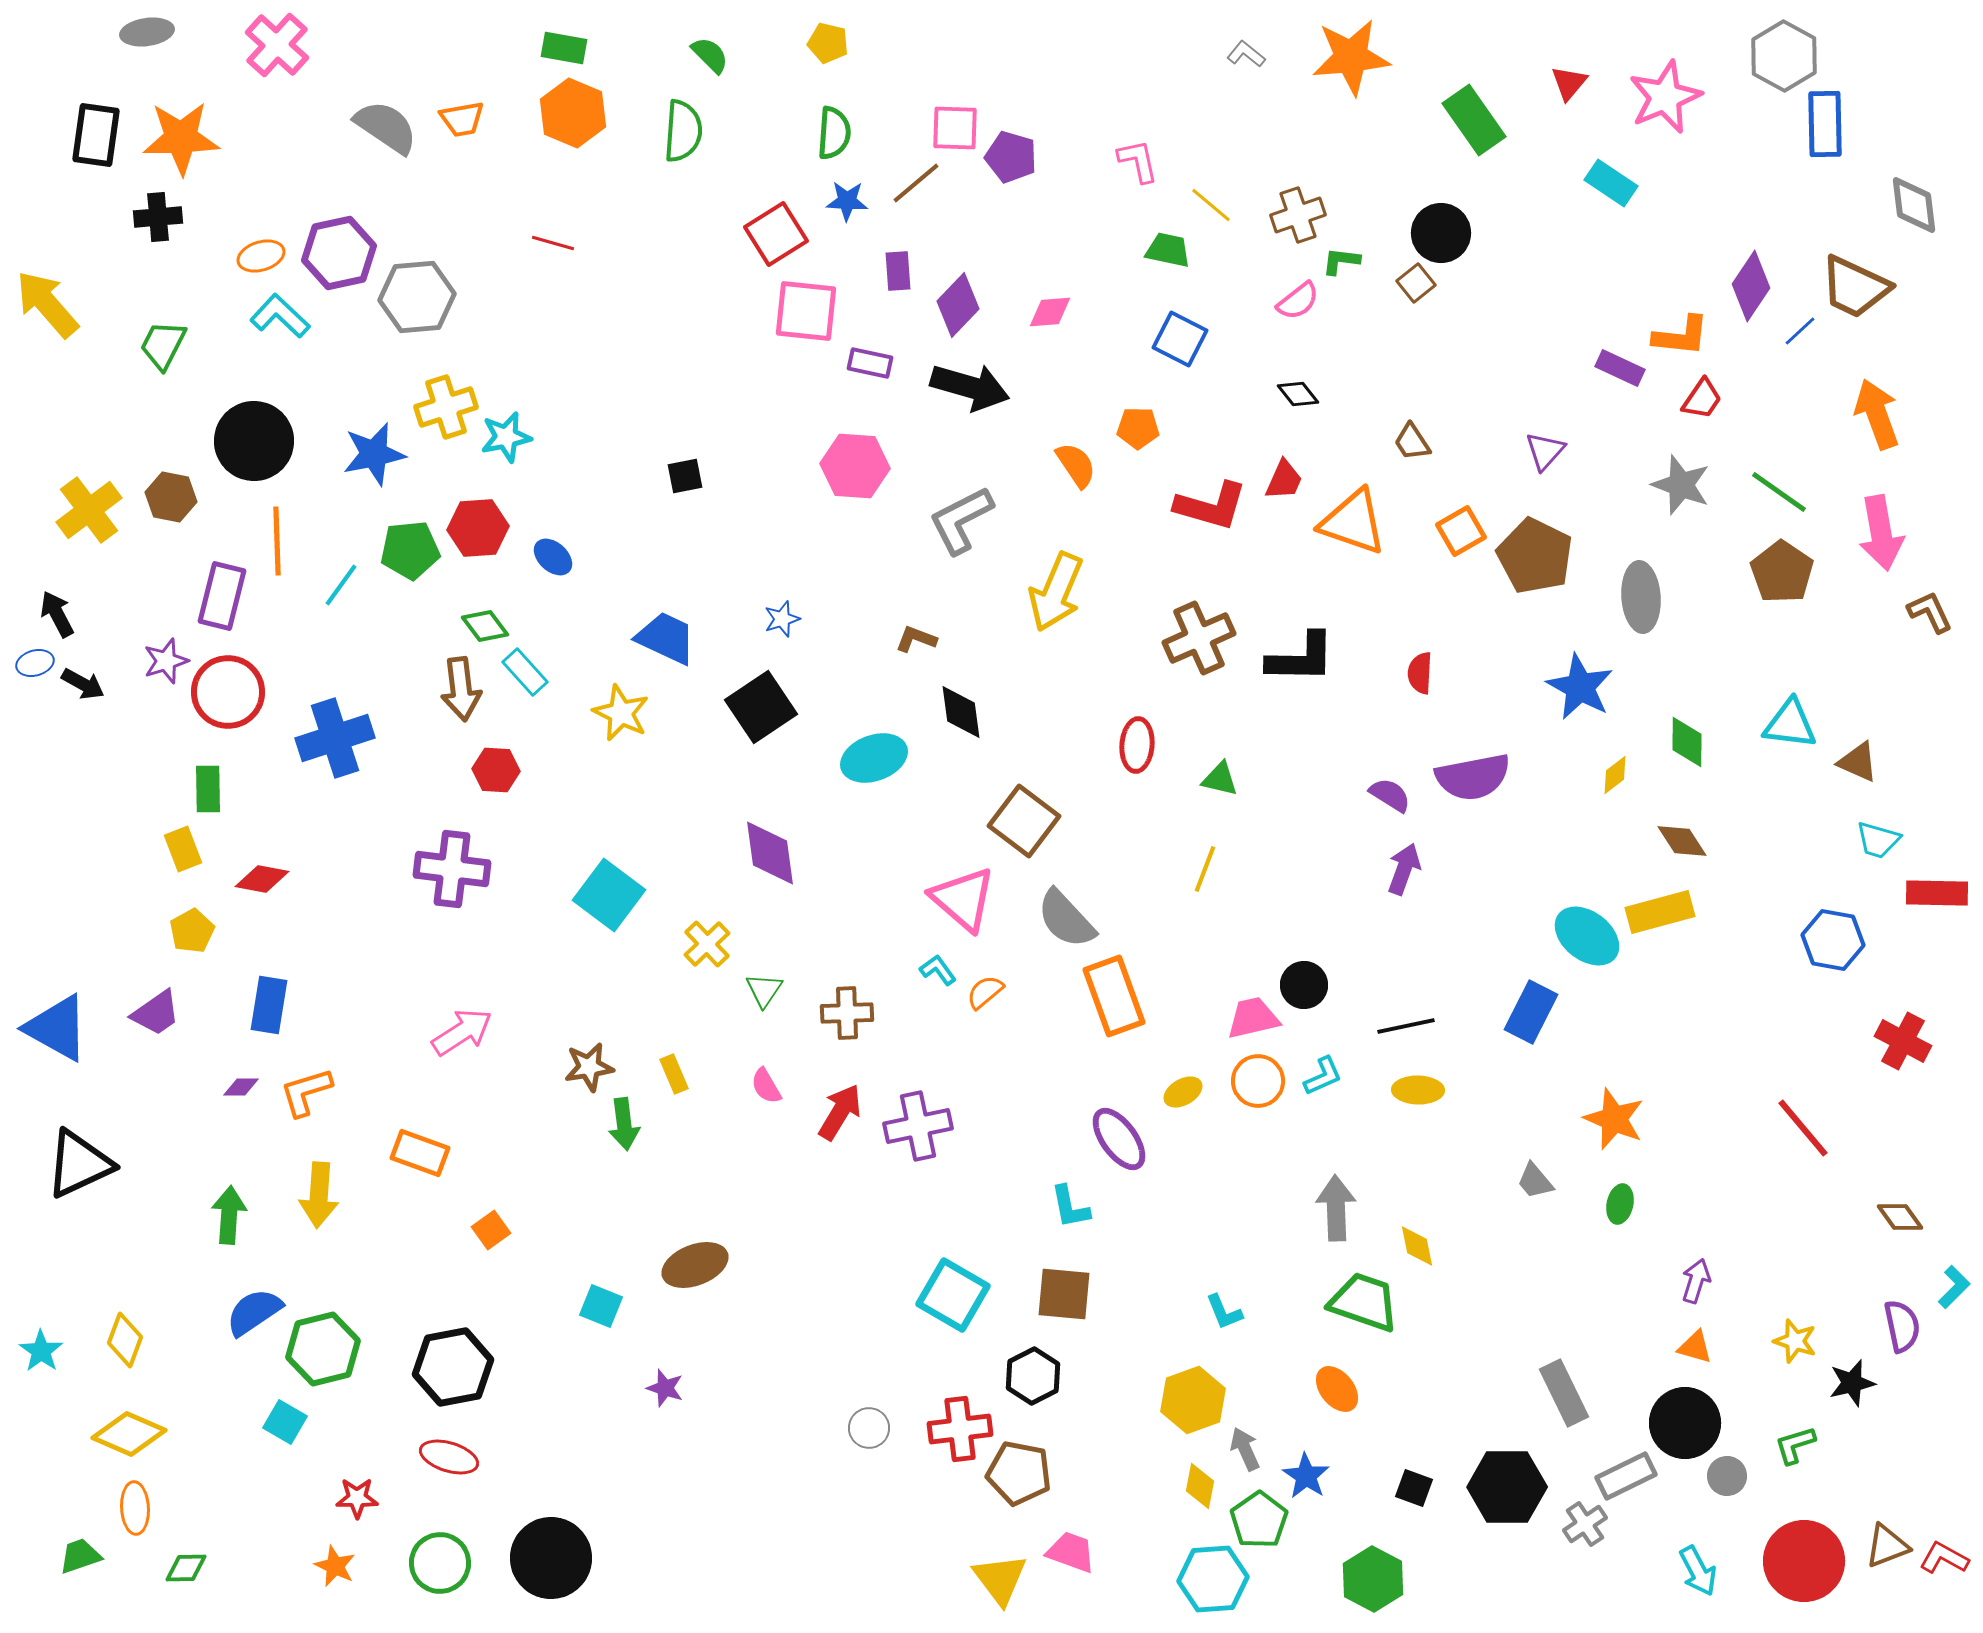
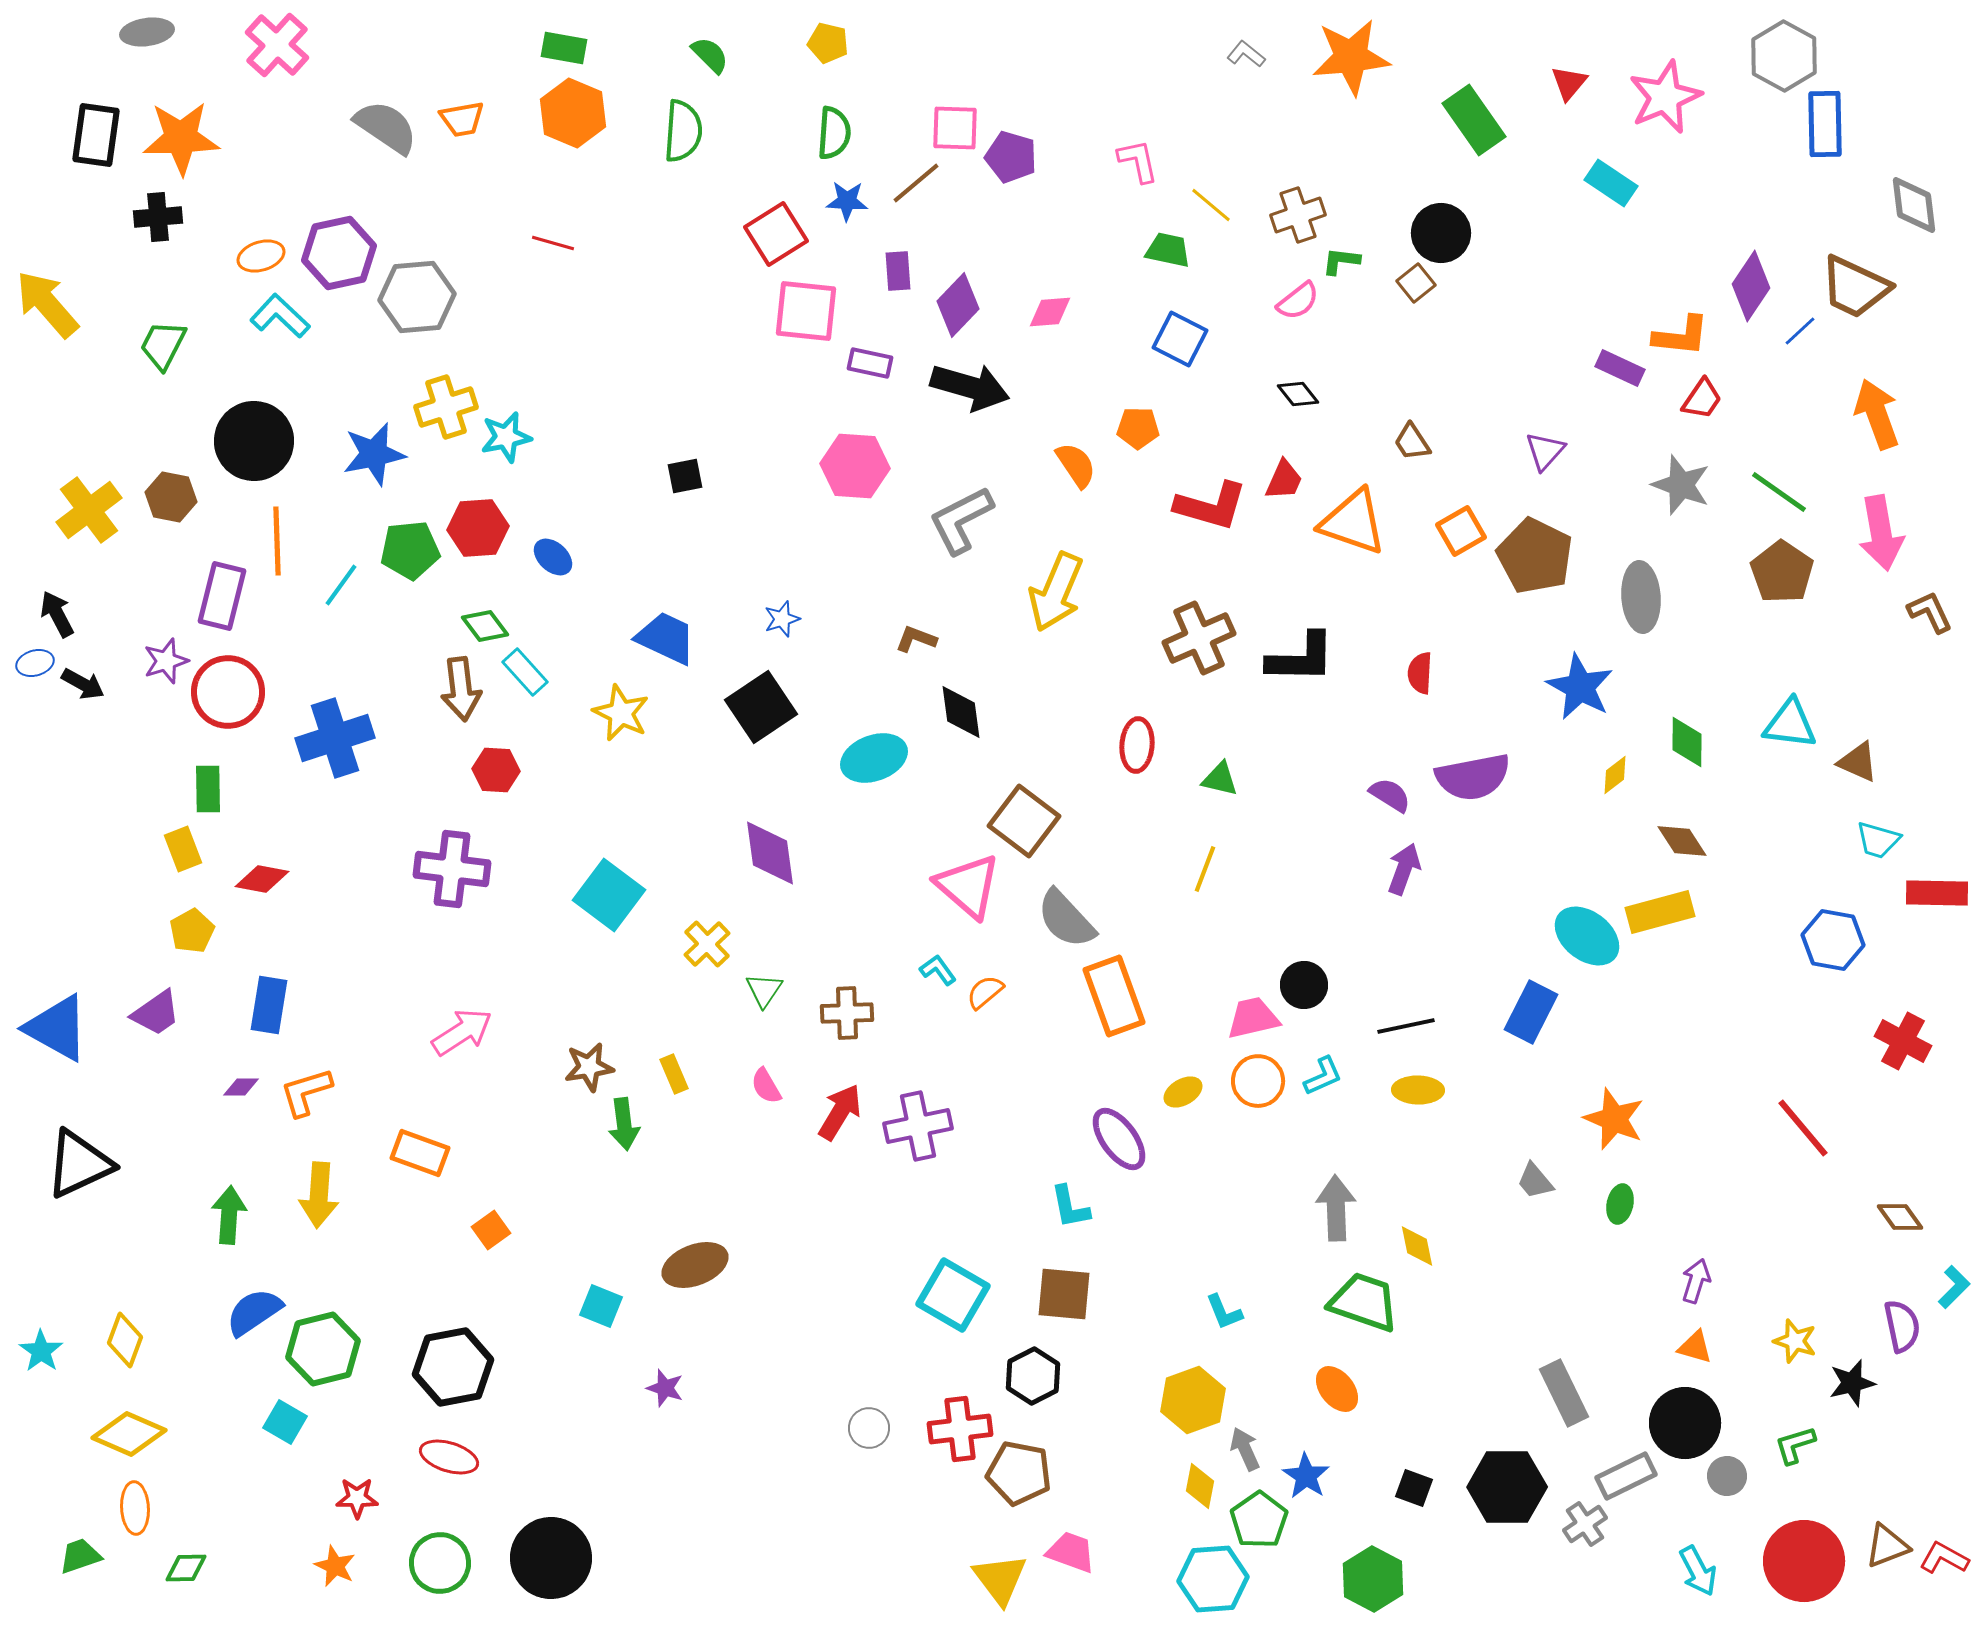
pink triangle at (963, 899): moved 5 px right, 13 px up
